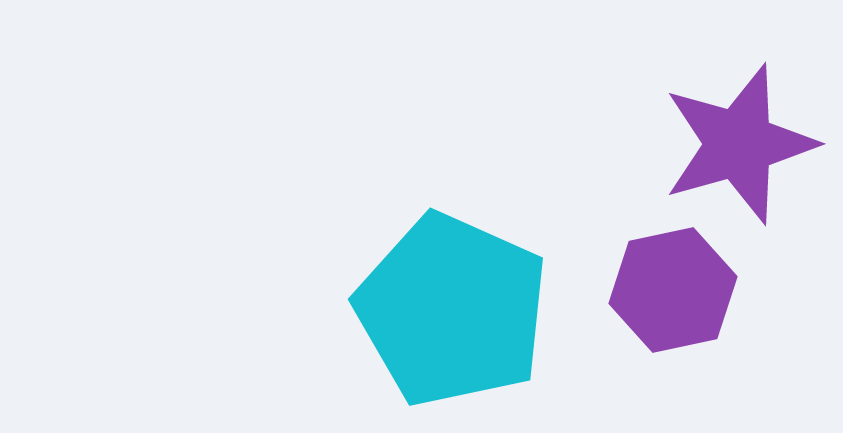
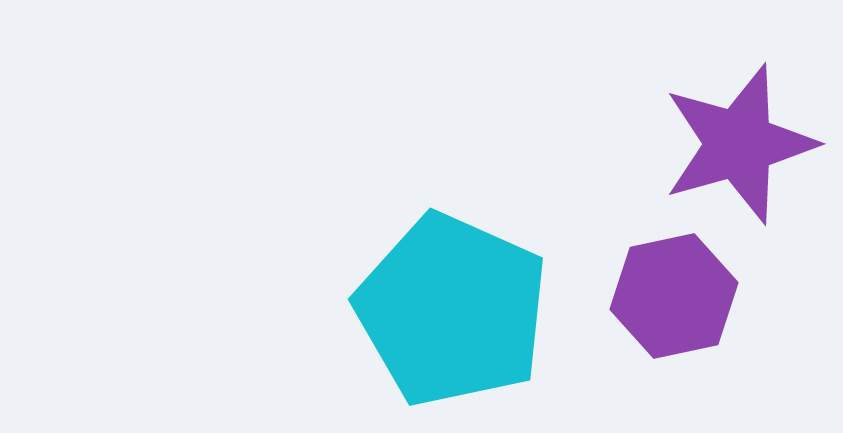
purple hexagon: moved 1 px right, 6 px down
